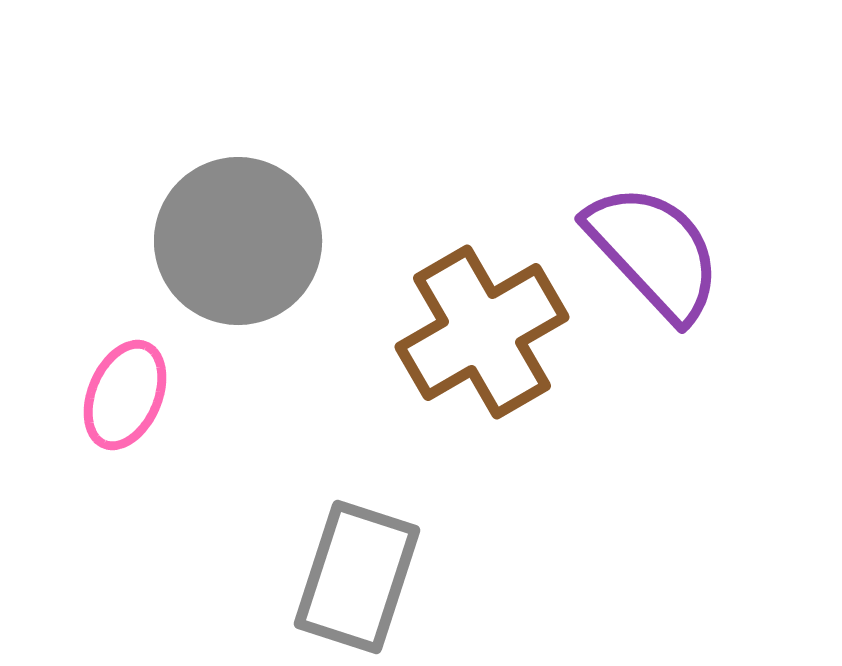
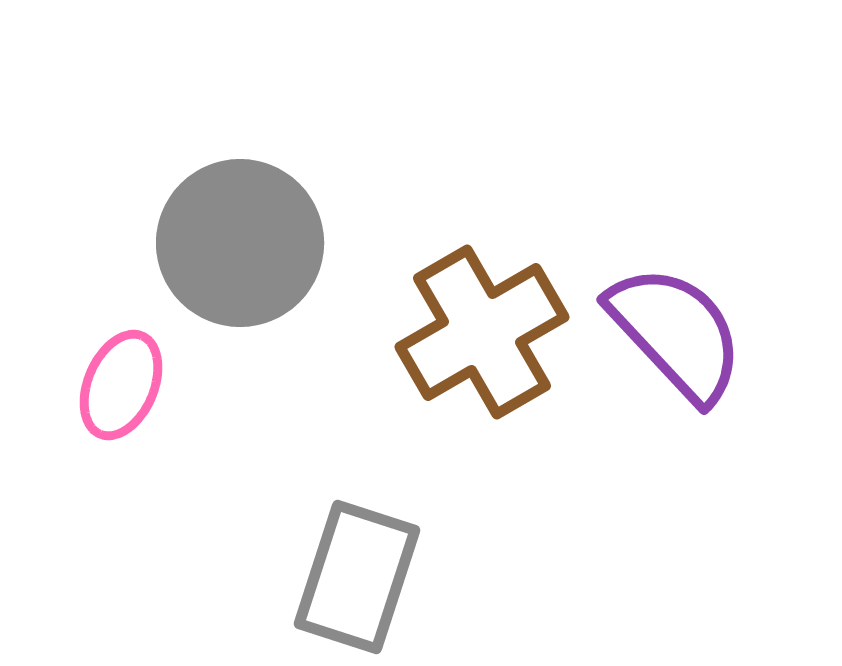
gray circle: moved 2 px right, 2 px down
purple semicircle: moved 22 px right, 81 px down
pink ellipse: moved 4 px left, 10 px up
